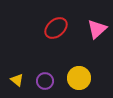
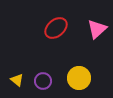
purple circle: moved 2 px left
